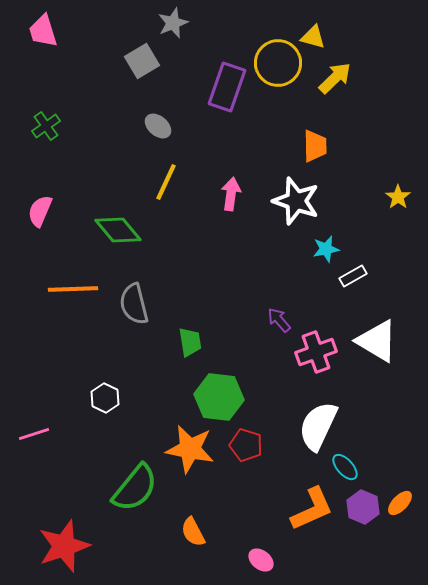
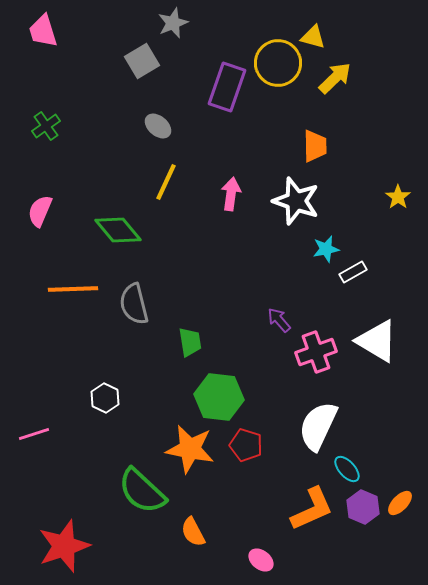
white rectangle: moved 4 px up
cyan ellipse: moved 2 px right, 2 px down
green semicircle: moved 7 px right, 3 px down; rotated 94 degrees clockwise
